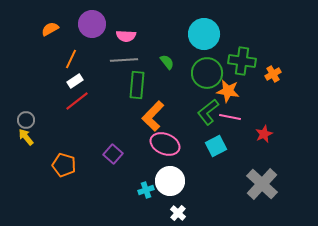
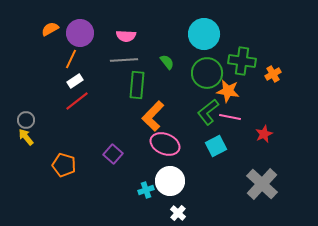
purple circle: moved 12 px left, 9 px down
